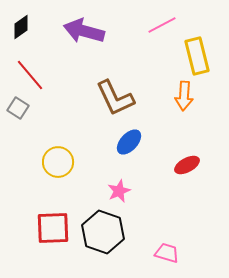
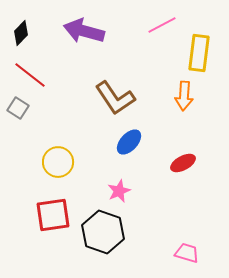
black diamond: moved 6 px down; rotated 10 degrees counterclockwise
yellow rectangle: moved 2 px right, 3 px up; rotated 21 degrees clockwise
red line: rotated 12 degrees counterclockwise
brown L-shape: rotated 9 degrees counterclockwise
red ellipse: moved 4 px left, 2 px up
red square: moved 13 px up; rotated 6 degrees counterclockwise
pink trapezoid: moved 20 px right
